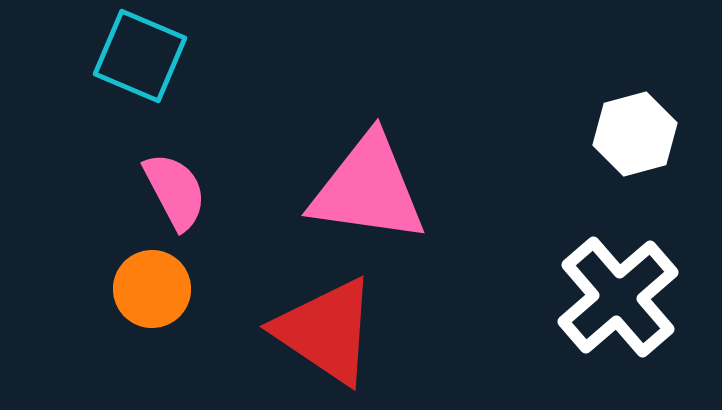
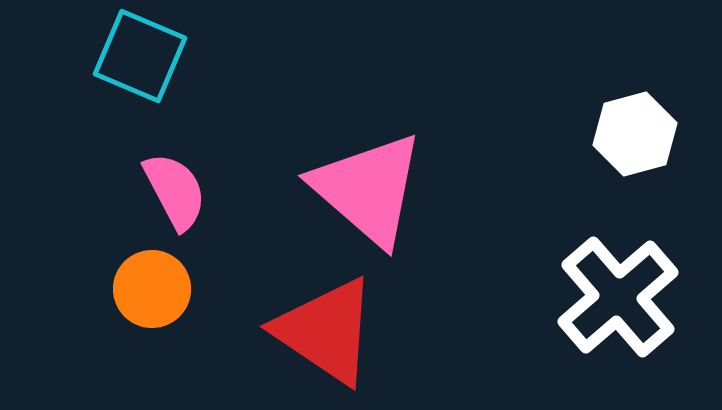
pink triangle: rotated 33 degrees clockwise
